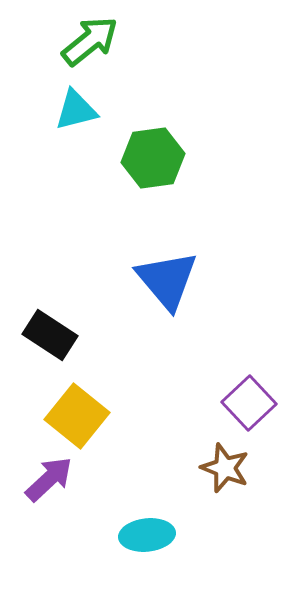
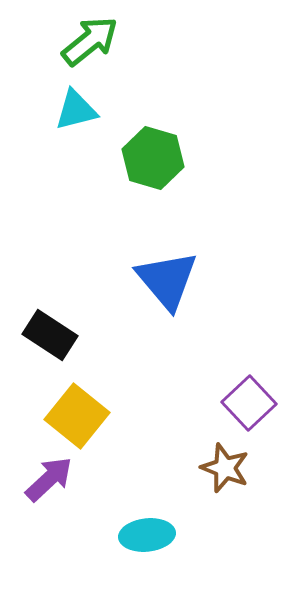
green hexagon: rotated 24 degrees clockwise
